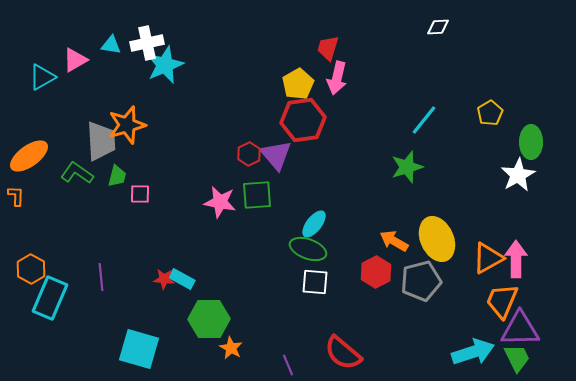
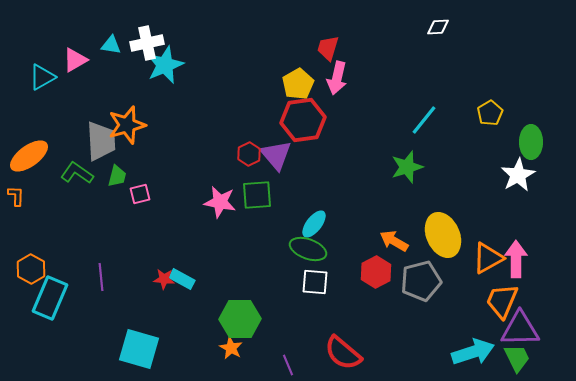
pink square at (140, 194): rotated 15 degrees counterclockwise
yellow ellipse at (437, 239): moved 6 px right, 4 px up
green hexagon at (209, 319): moved 31 px right
